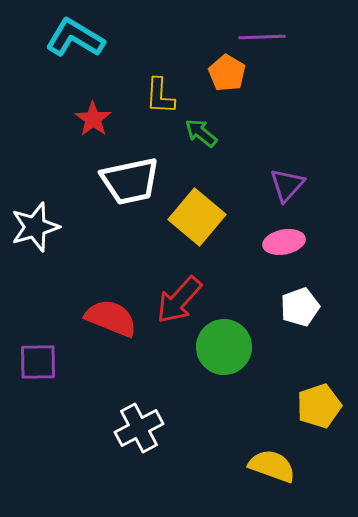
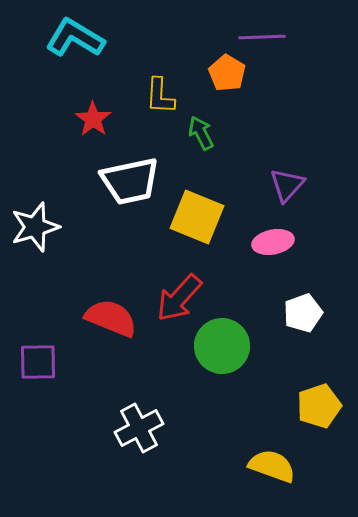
green arrow: rotated 24 degrees clockwise
yellow square: rotated 18 degrees counterclockwise
pink ellipse: moved 11 px left
red arrow: moved 2 px up
white pentagon: moved 3 px right, 6 px down
green circle: moved 2 px left, 1 px up
